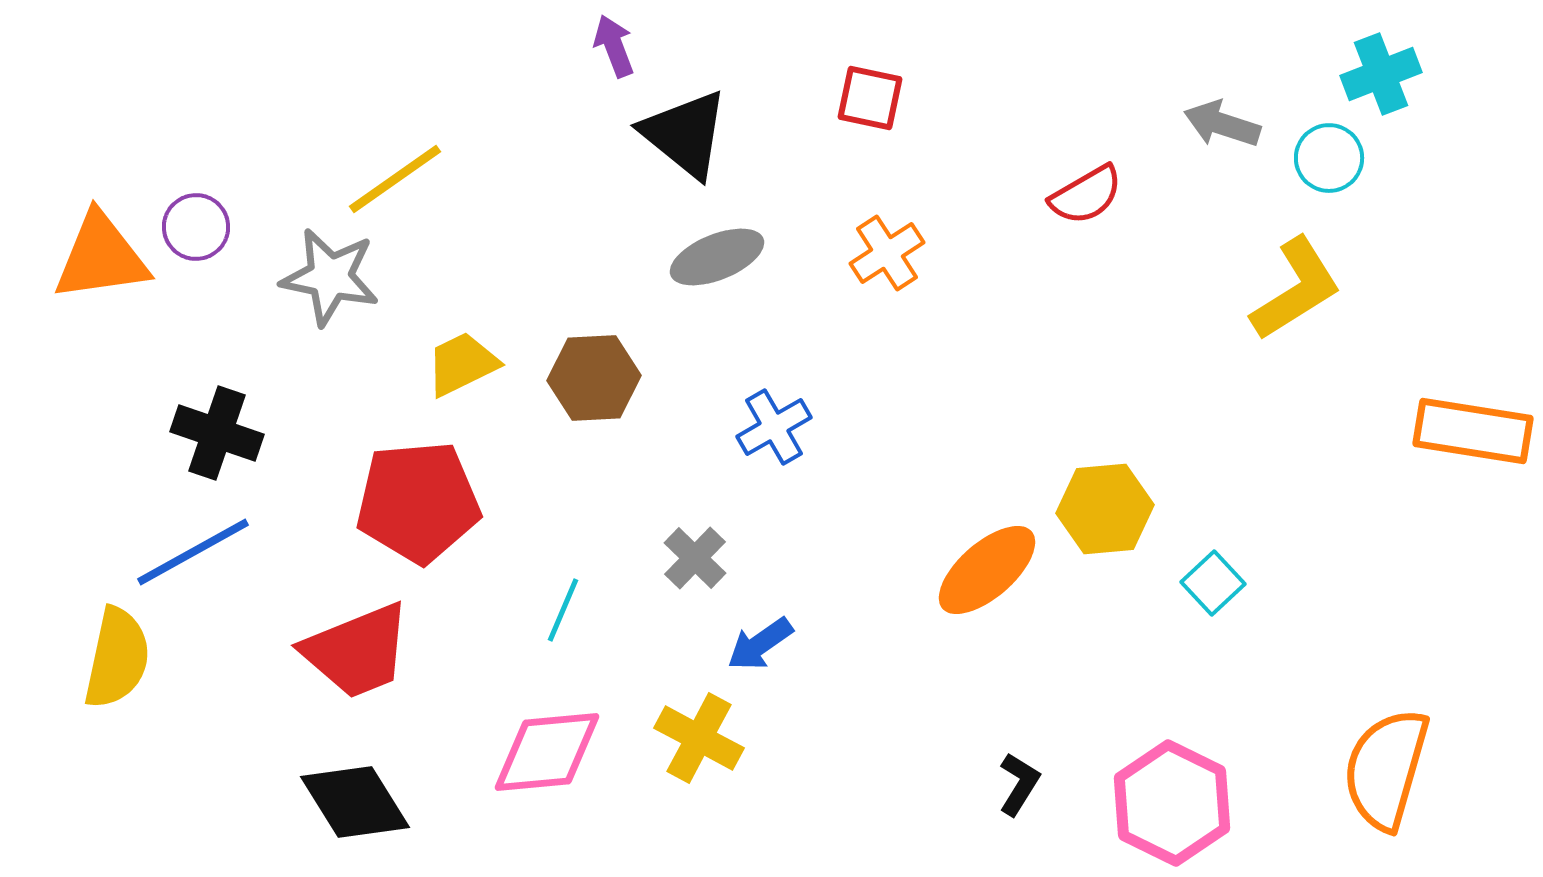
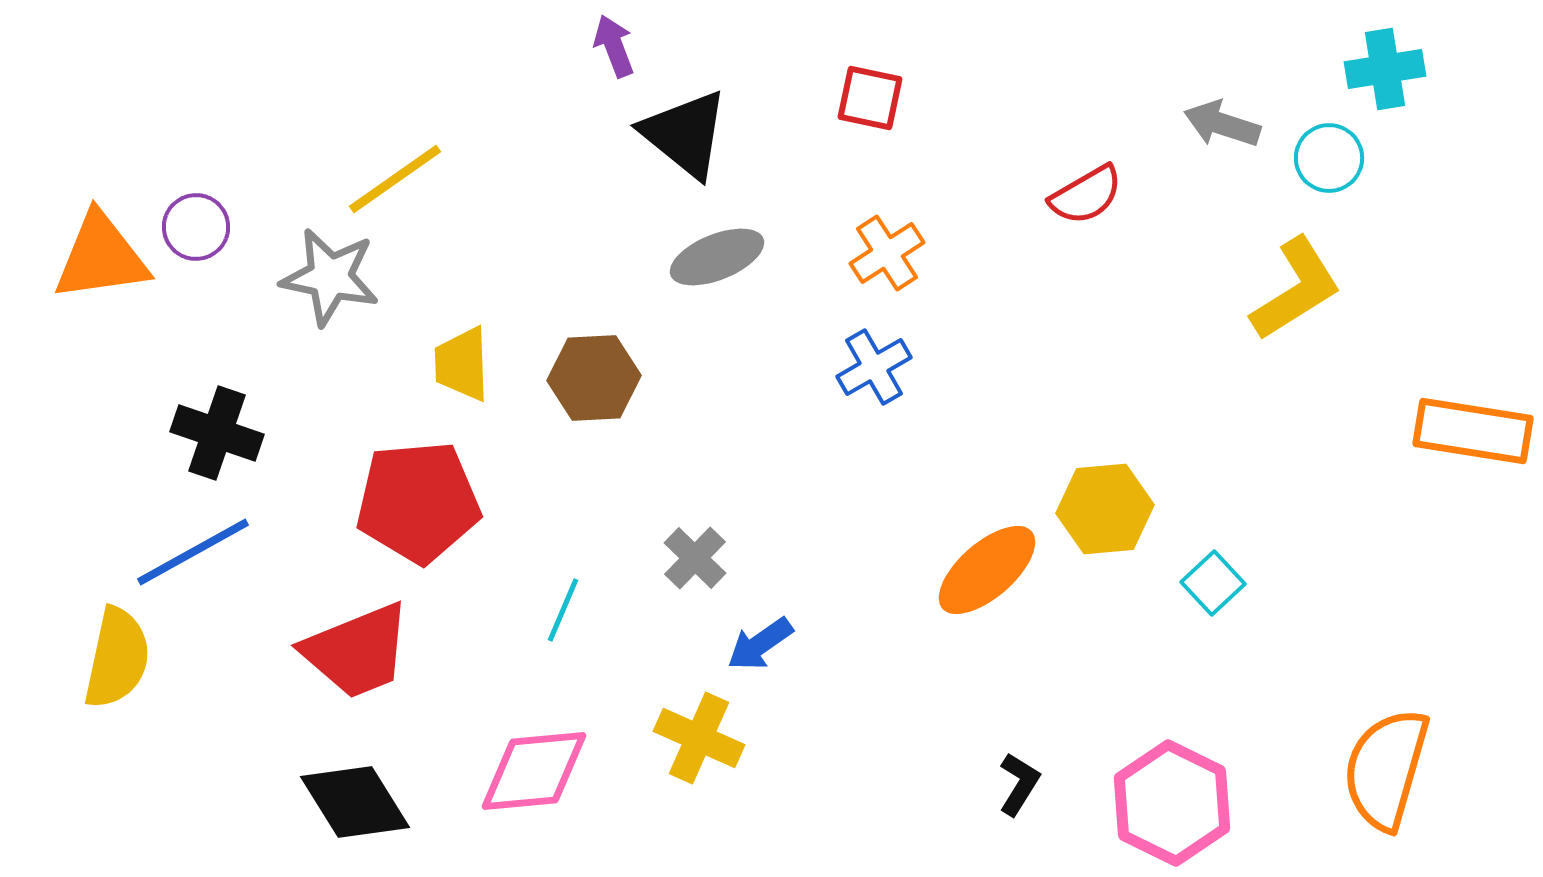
cyan cross: moved 4 px right, 5 px up; rotated 12 degrees clockwise
yellow trapezoid: rotated 66 degrees counterclockwise
blue cross: moved 100 px right, 60 px up
yellow cross: rotated 4 degrees counterclockwise
pink diamond: moved 13 px left, 19 px down
